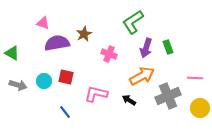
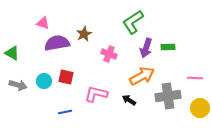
green rectangle: rotated 72 degrees counterclockwise
gray cross: rotated 15 degrees clockwise
blue line: rotated 64 degrees counterclockwise
